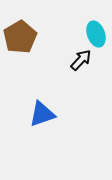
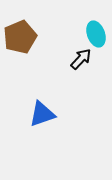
brown pentagon: rotated 8 degrees clockwise
black arrow: moved 1 px up
